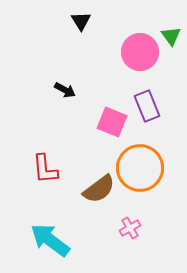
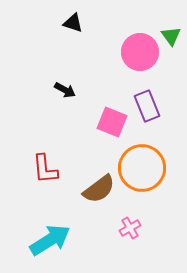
black triangle: moved 8 px left, 2 px down; rotated 40 degrees counterclockwise
orange circle: moved 2 px right
cyan arrow: rotated 111 degrees clockwise
